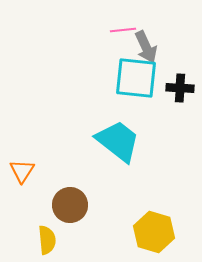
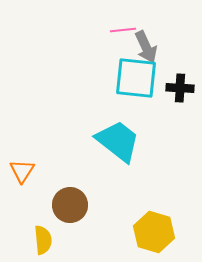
yellow semicircle: moved 4 px left
